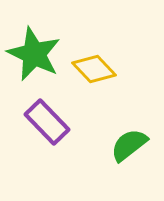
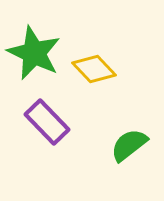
green star: moved 1 px up
